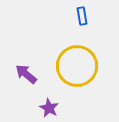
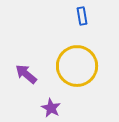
purple star: moved 2 px right
